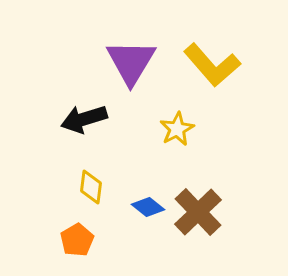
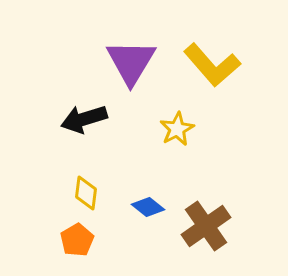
yellow diamond: moved 5 px left, 6 px down
brown cross: moved 8 px right, 14 px down; rotated 9 degrees clockwise
